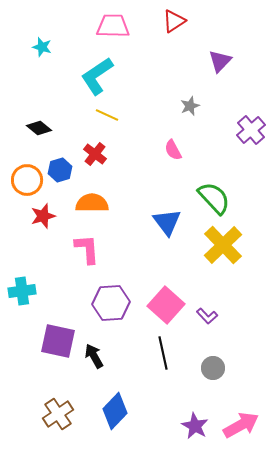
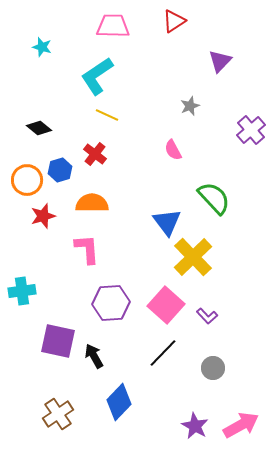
yellow cross: moved 30 px left, 12 px down
black line: rotated 56 degrees clockwise
blue diamond: moved 4 px right, 9 px up
